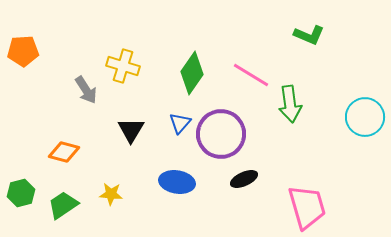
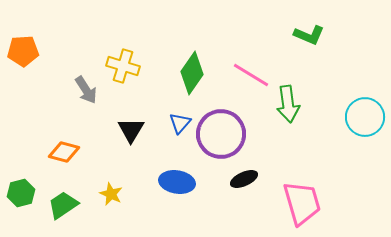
green arrow: moved 2 px left
yellow star: rotated 20 degrees clockwise
pink trapezoid: moved 5 px left, 4 px up
